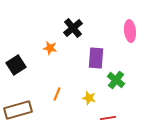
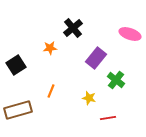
pink ellipse: moved 3 px down; rotated 65 degrees counterclockwise
orange star: rotated 16 degrees counterclockwise
purple rectangle: rotated 35 degrees clockwise
orange line: moved 6 px left, 3 px up
